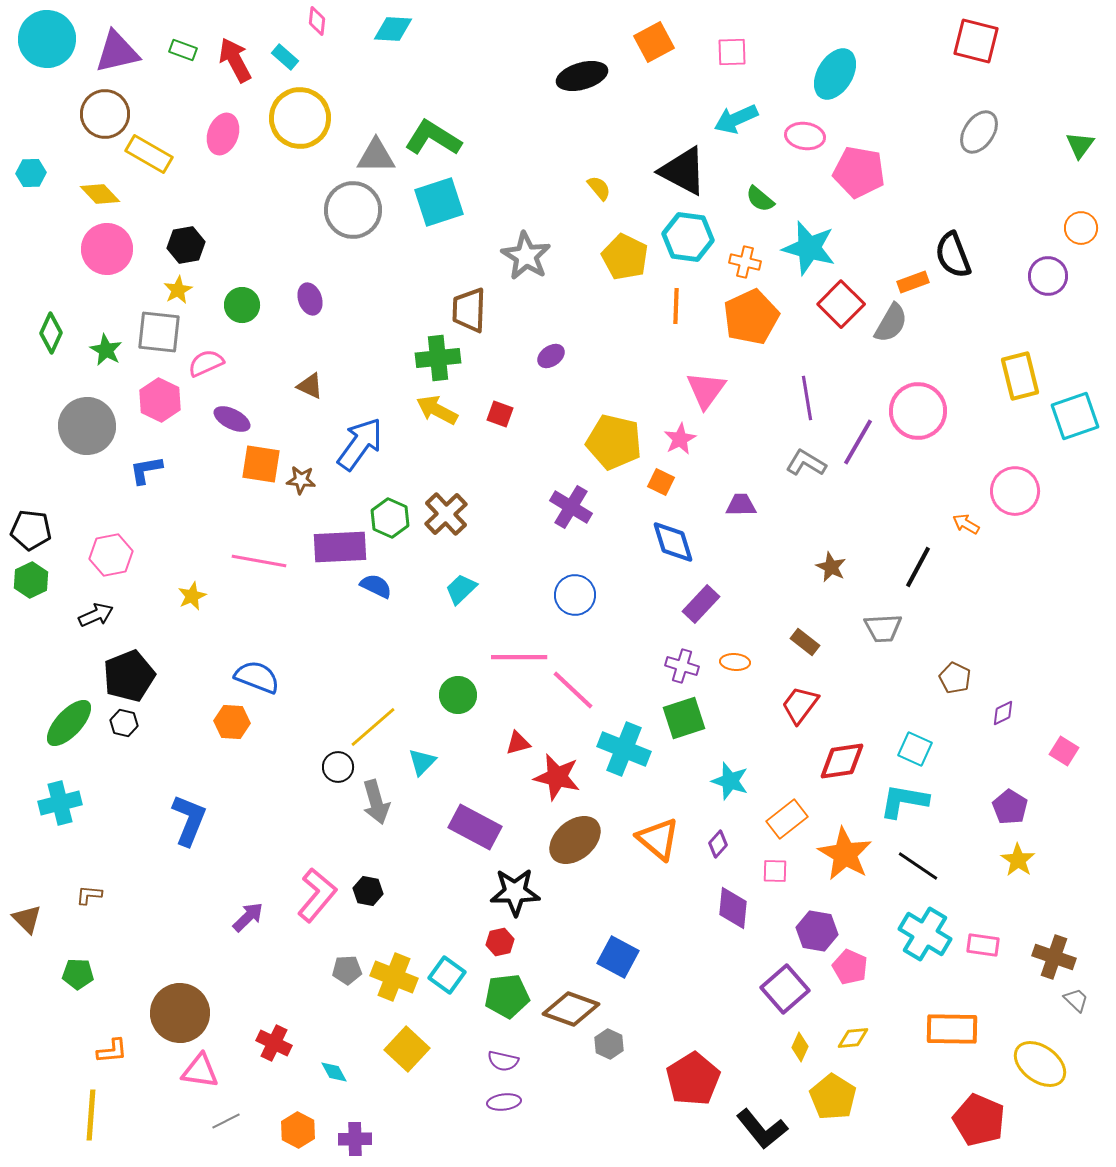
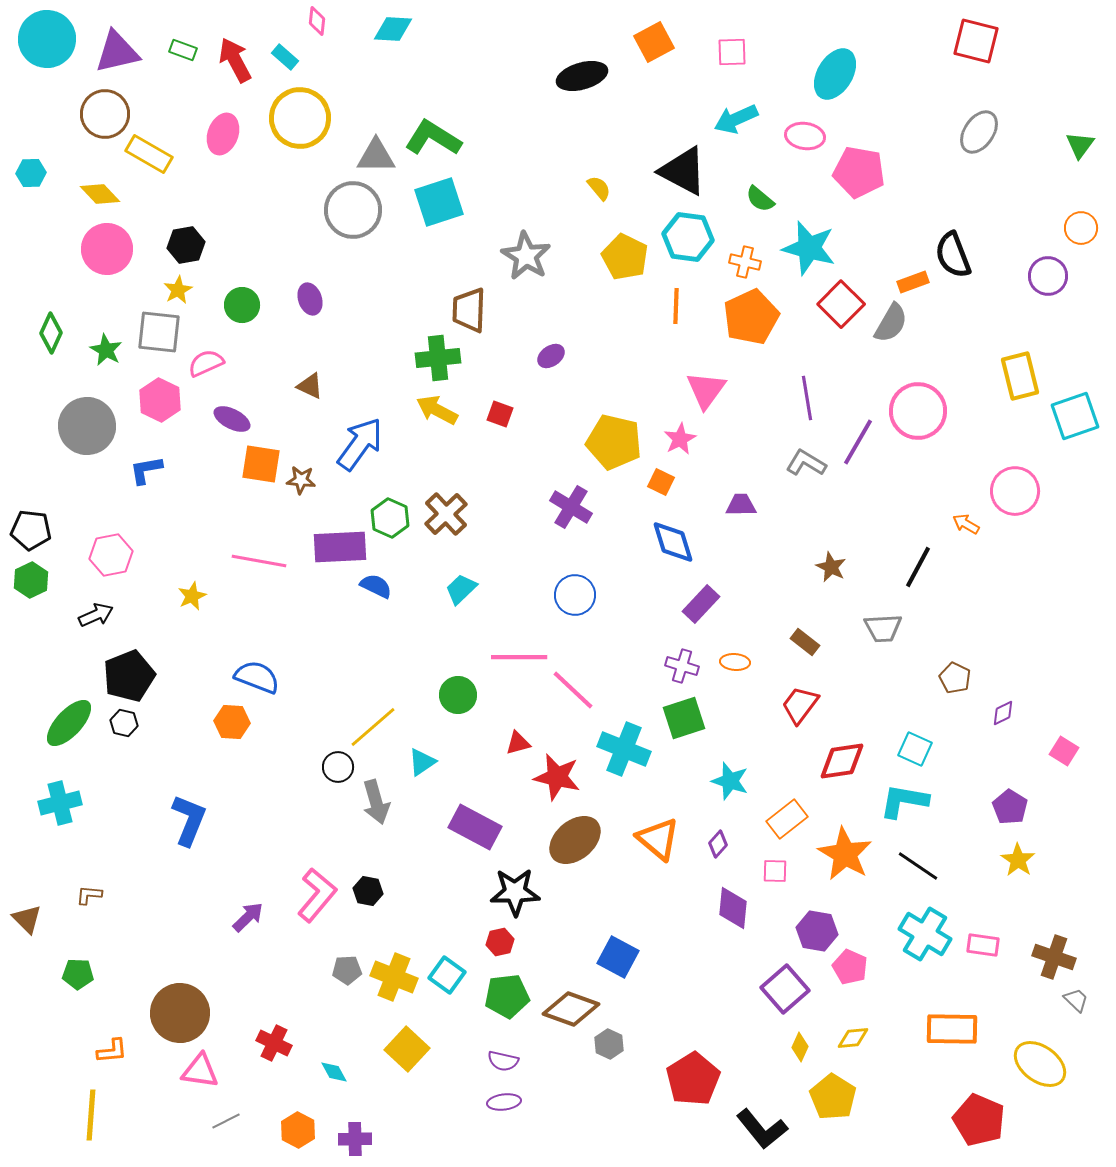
cyan triangle at (422, 762): rotated 12 degrees clockwise
